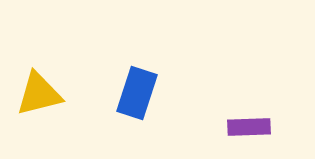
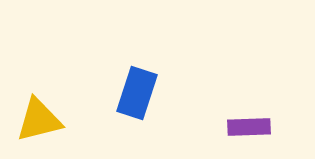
yellow triangle: moved 26 px down
